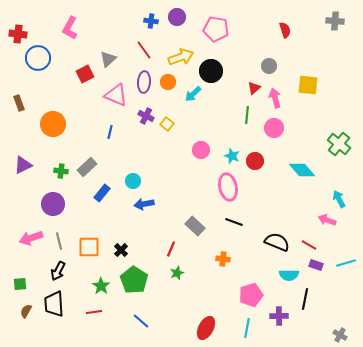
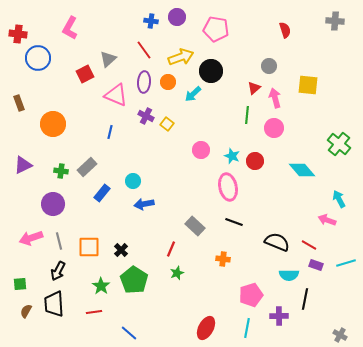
blue line at (141, 321): moved 12 px left, 12 px down
